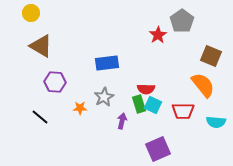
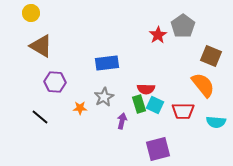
gray pentagon: moved 1 px right, 5 px down
cyan square: moved 2 px right
purple square: rotated 10 degrees clockwise
